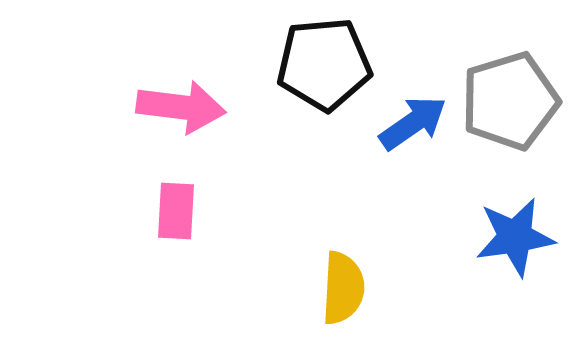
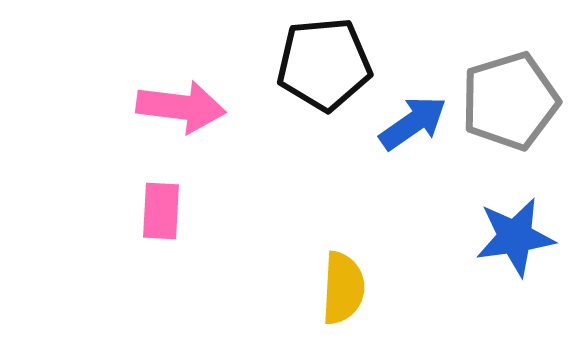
pink rectangle: moved 15 px left
